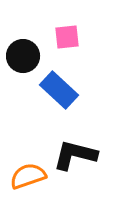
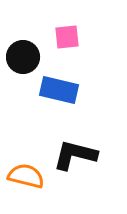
black circle: moved 1 px down
blue rectangle: rotated 30 degrees counterclockwise
orange semicircle: moved 2 px left; rotated 33 degrees clockwise
